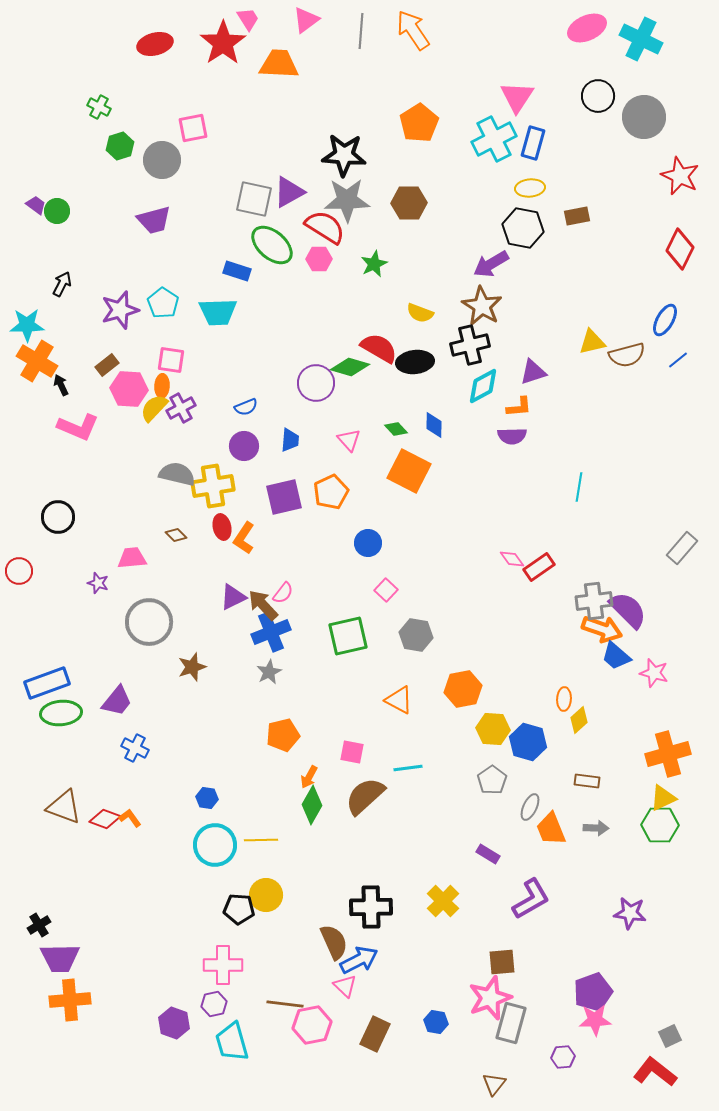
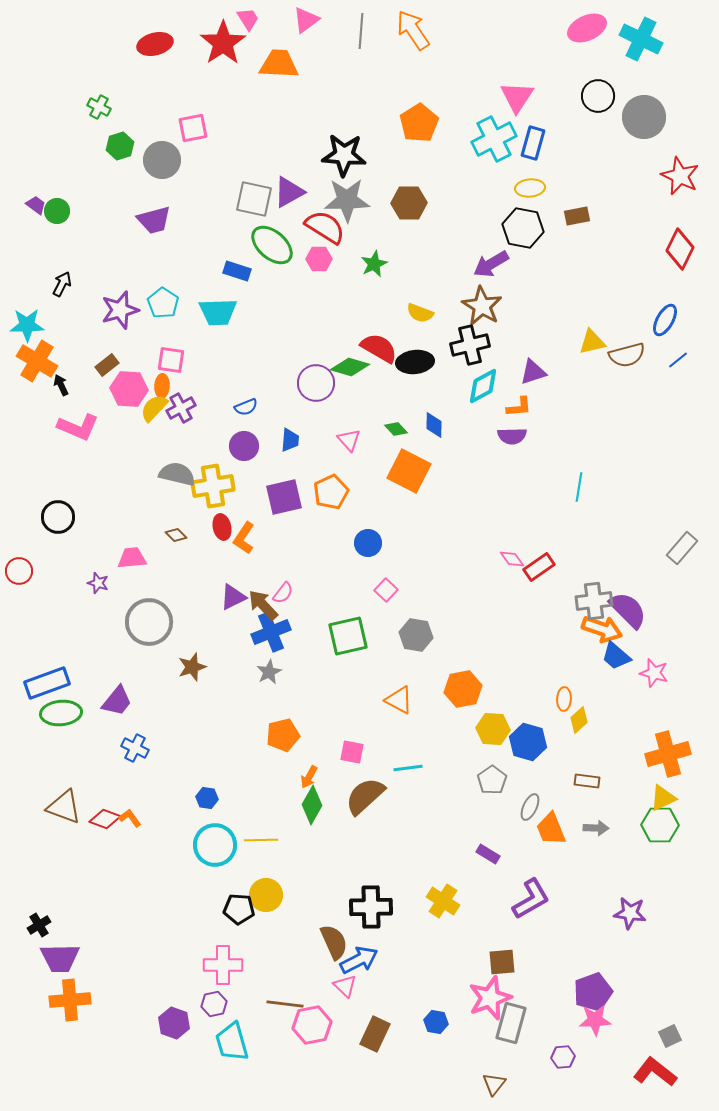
yellow cross at (443, 901): rotated 12 degrees counterclockwise
